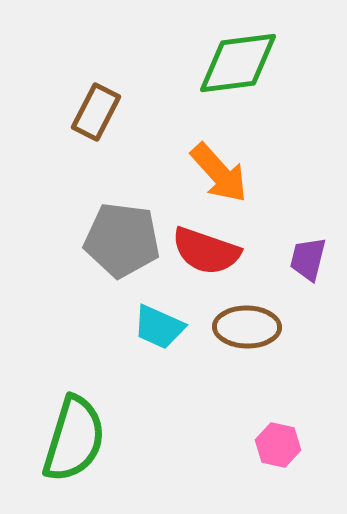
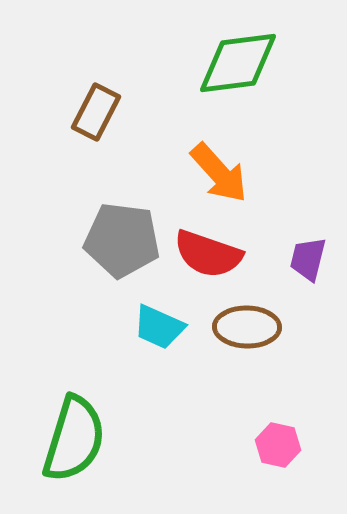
red semicircle: moved 2 px right, 3 px down
